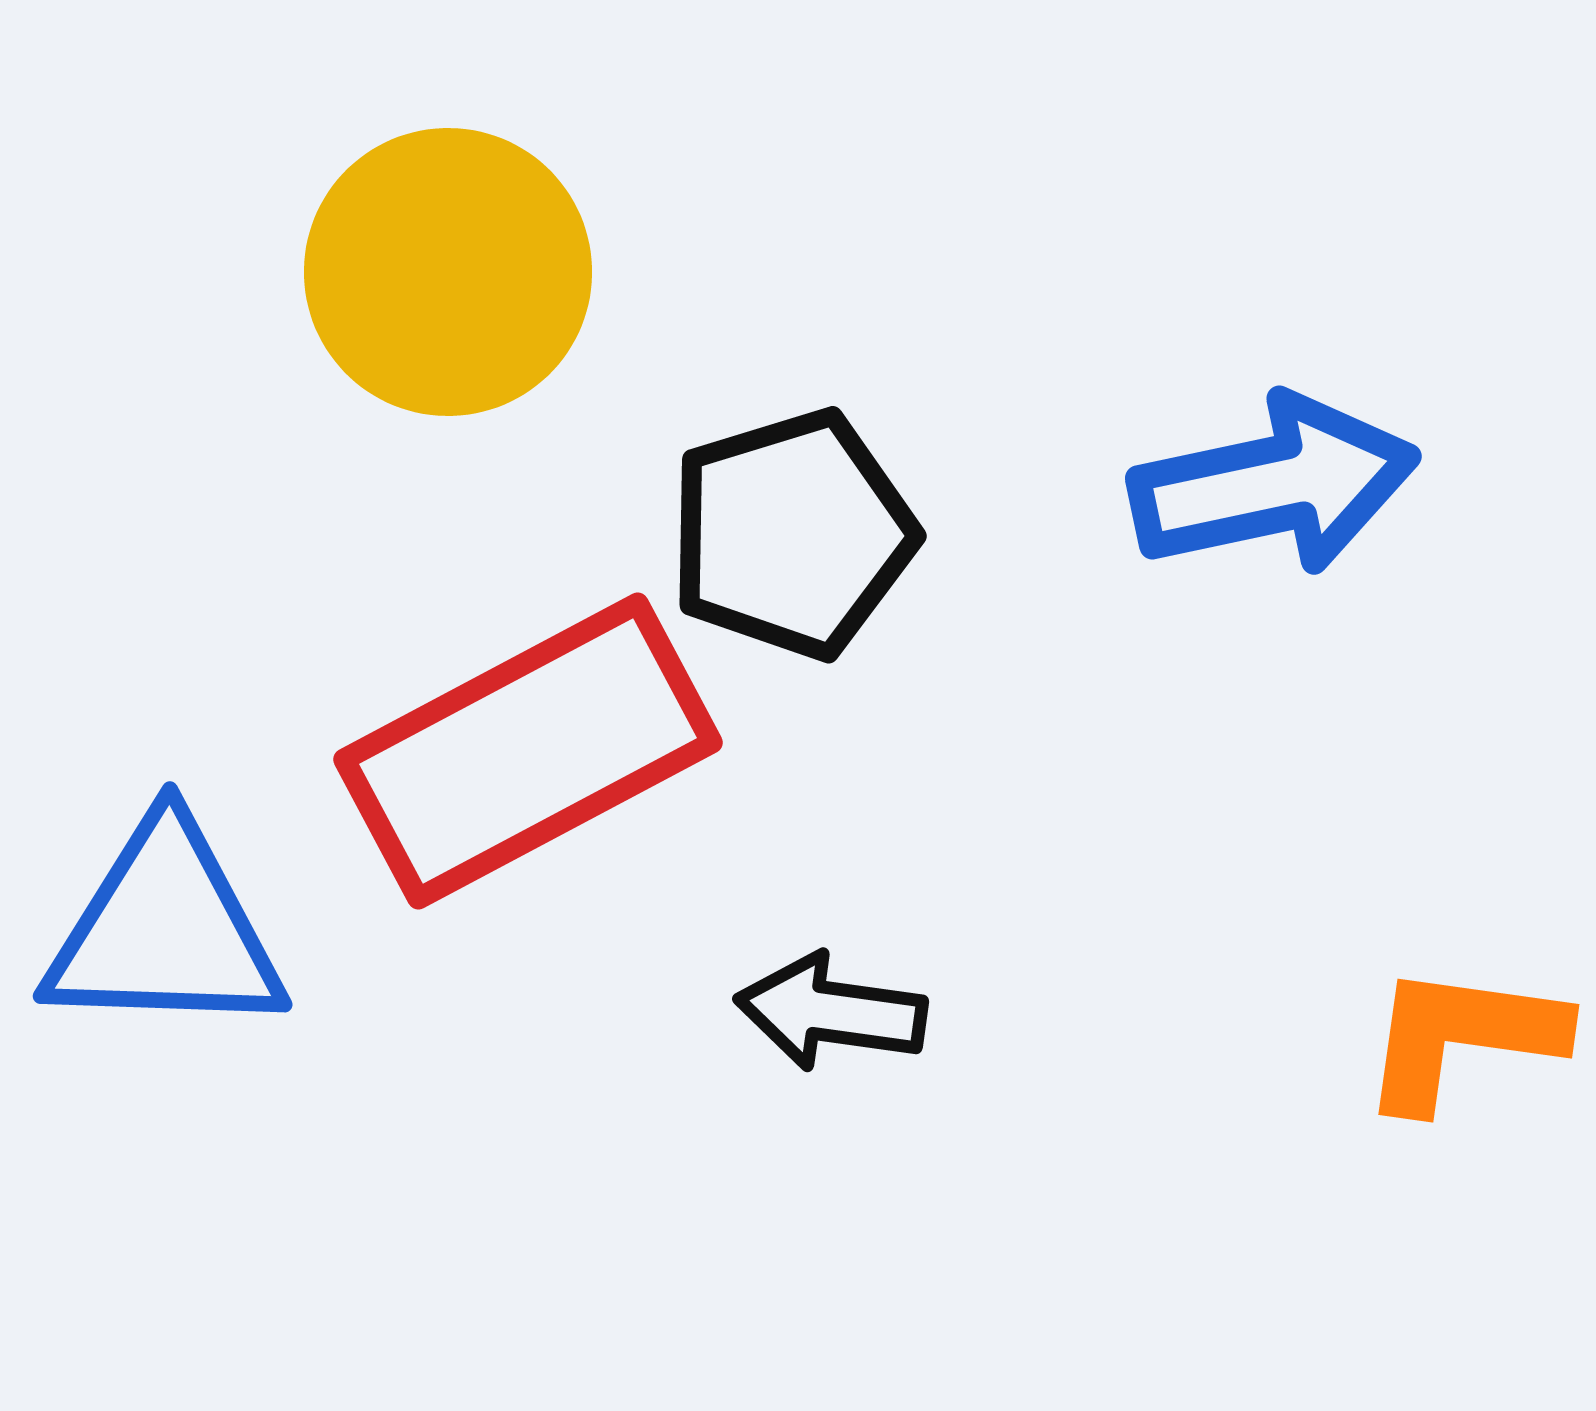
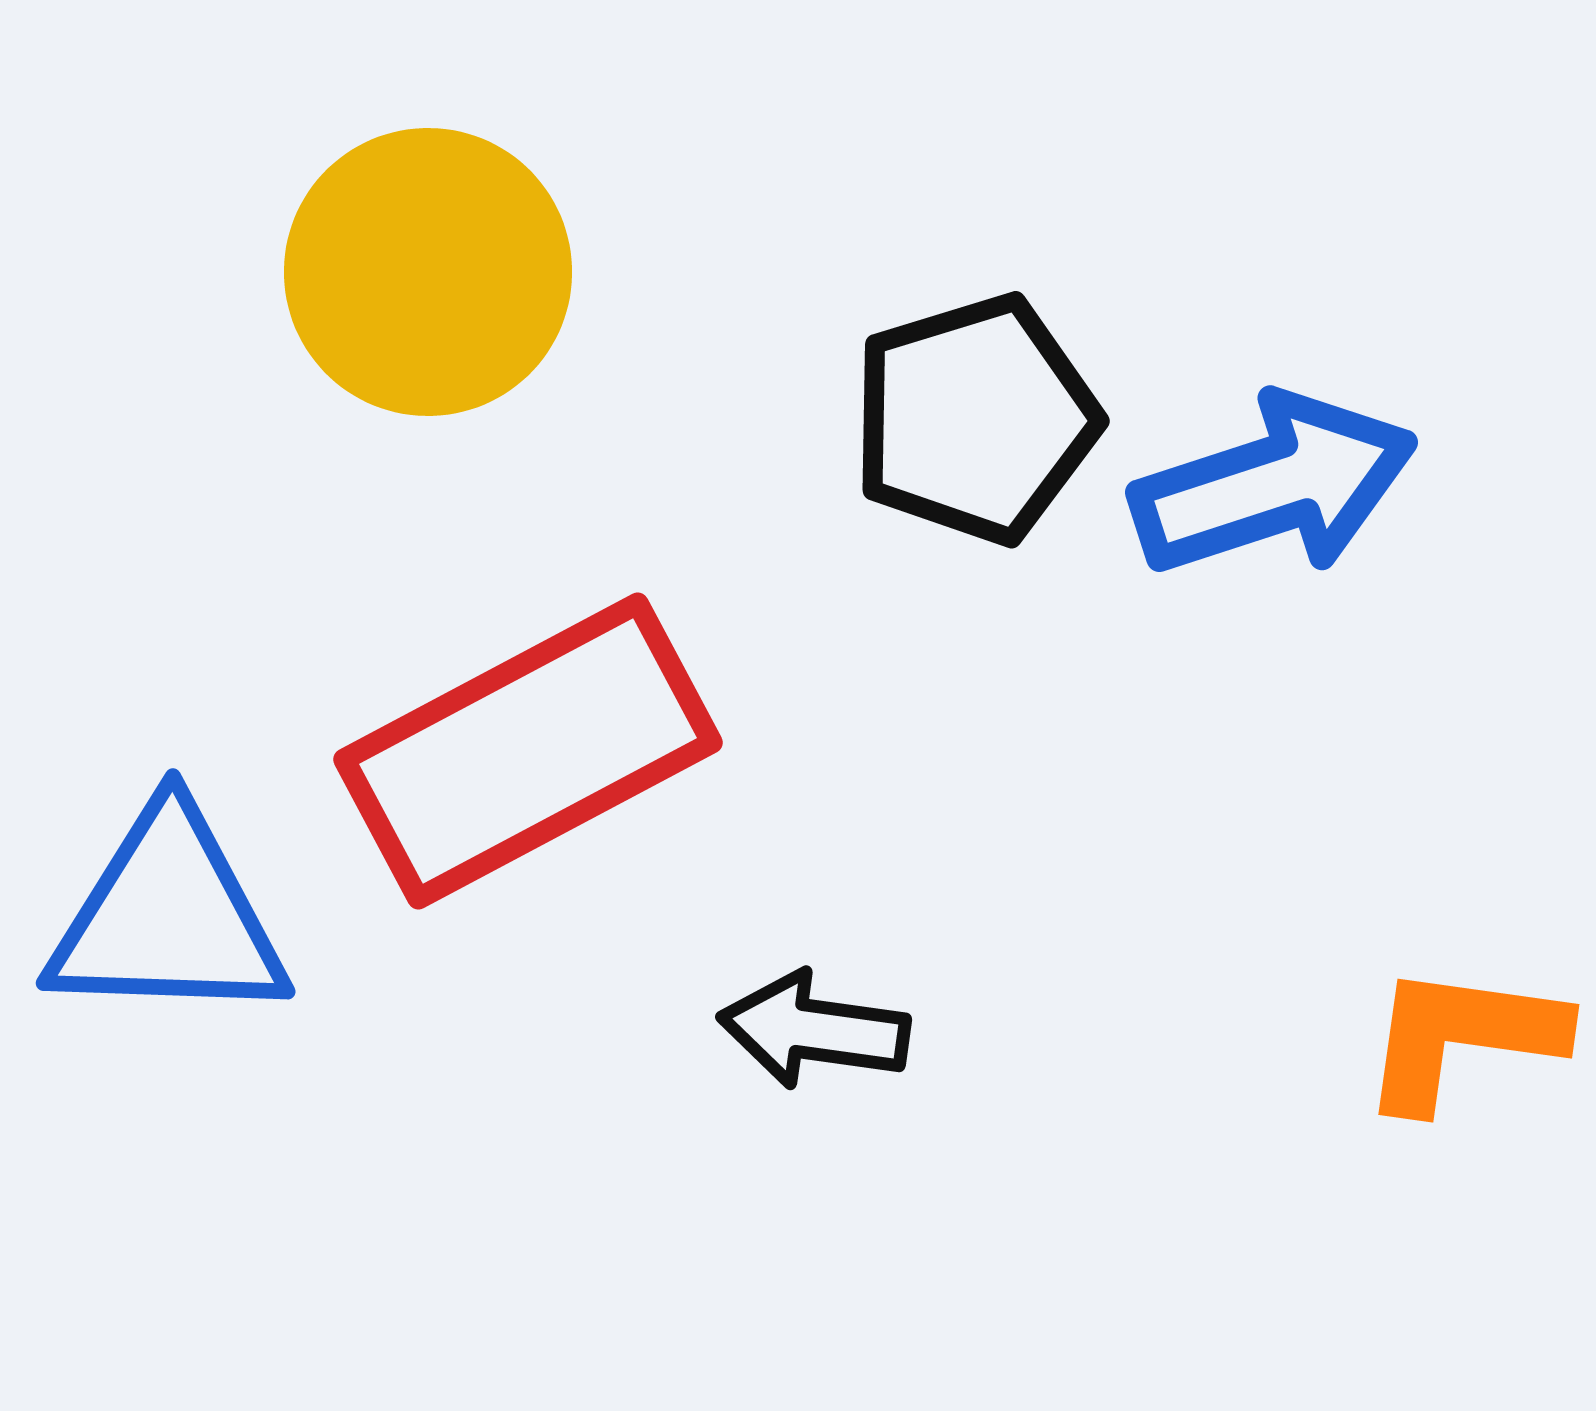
yellow circle: moved 20 px left
blue arrow: rotated 6 degrees counterclockwise
black pentagon: moved 183 px right, 115 px up
blue triangle: moved 3 px right, 13 px up
black arrow: moved 17 px left, 18 px down
